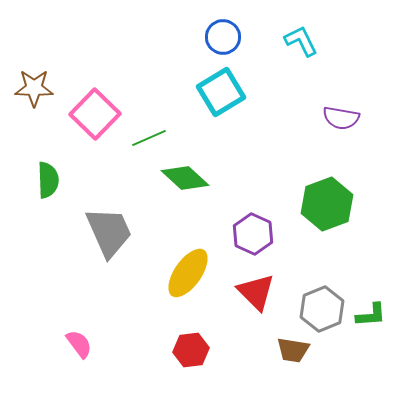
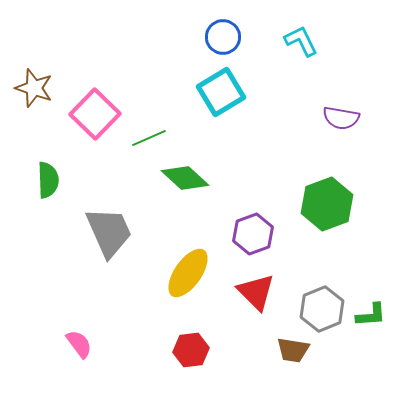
brown star: rotated 18 degrees clockwise
purple hexagon: rotated 15 degrees clockwise
